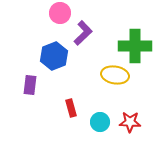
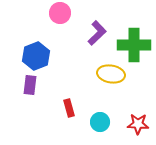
purple L-shape: moved 14 px right
green cross: moved 1 px left, 1 px up
blue hexagon: moved 18 px left
yellow ellipse: moved 4 px left, 1 px up
red rectangle: moved 2 px left
red star: moved 8 px right, 2 px down
